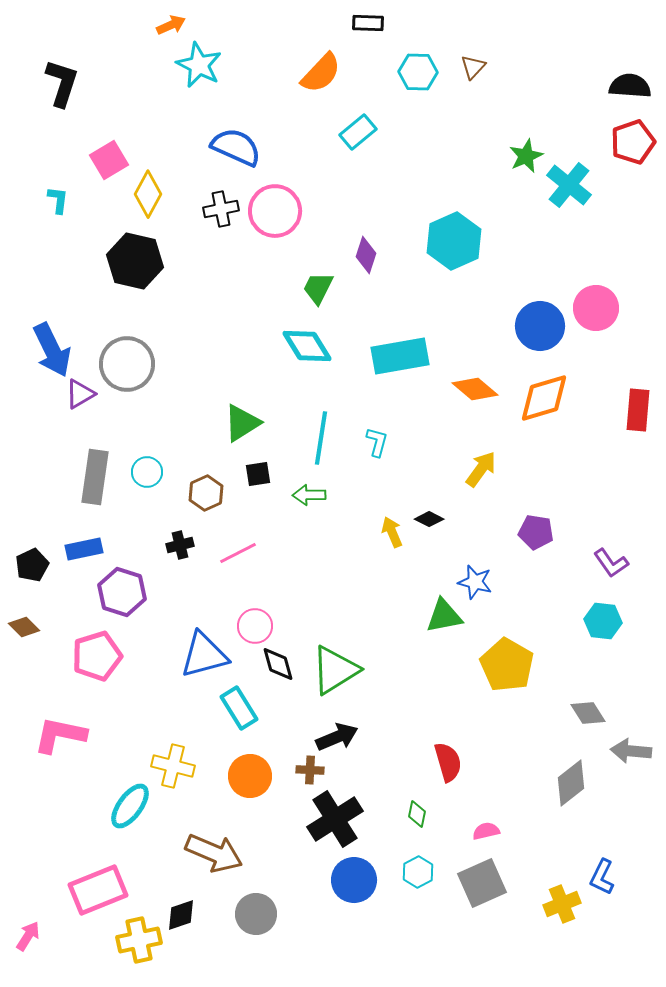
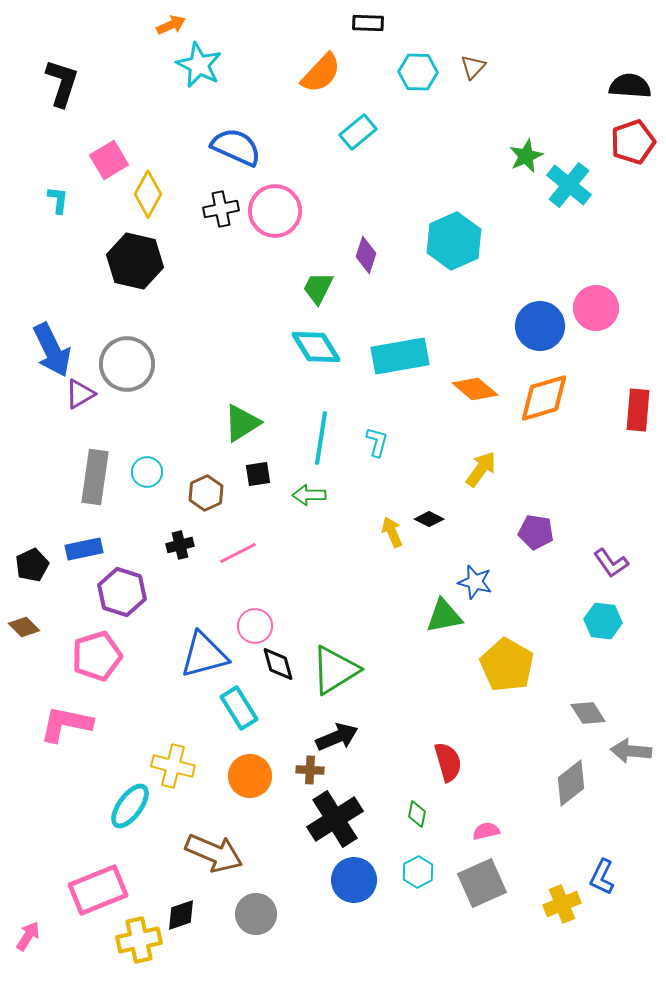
cyan diamond at (307, 346): moved 9 px right, 1 px down
pink L-shape at (60, 735): moved 6 px right, 11 px up
